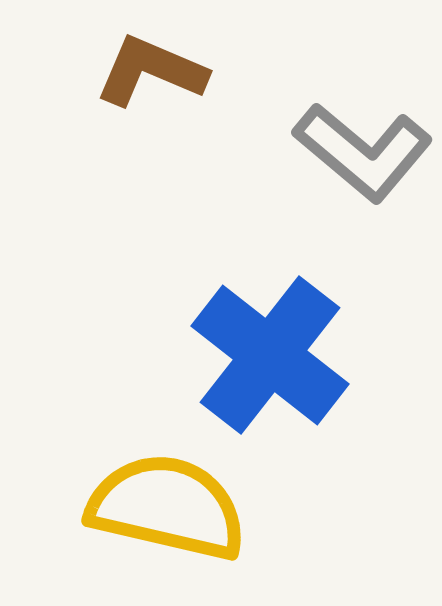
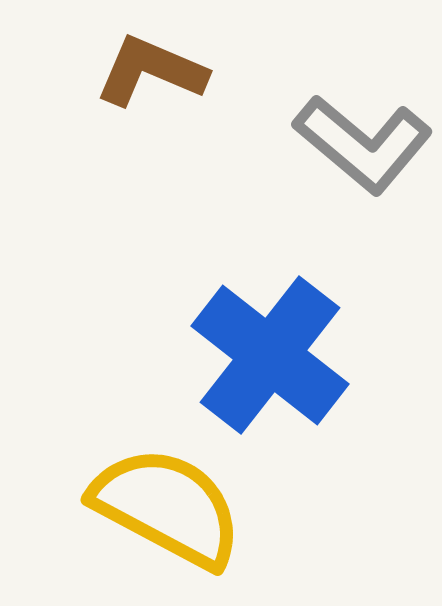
gray L-shape: moved 8 px up
yellow semicircle: rotated 15 degrees clockwise
